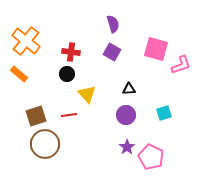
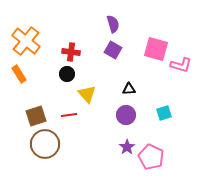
purple square: moved 1 px right, 2 px up
pink L-shape: rotated 35 degrees clockwise
orange rectangle: rotated 18 degrees clockwise
